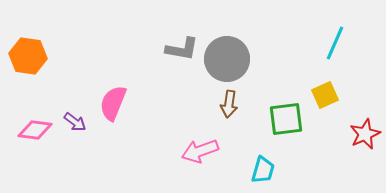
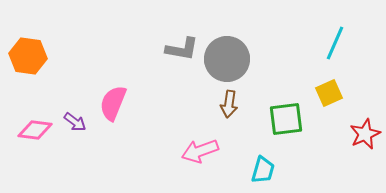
yellow square: moved 4 px right, 2 px up
